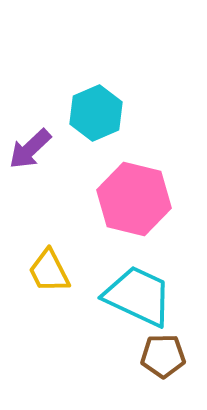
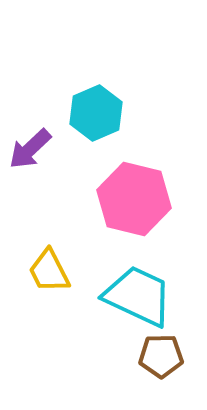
brown pentagon: moved 2 px left
